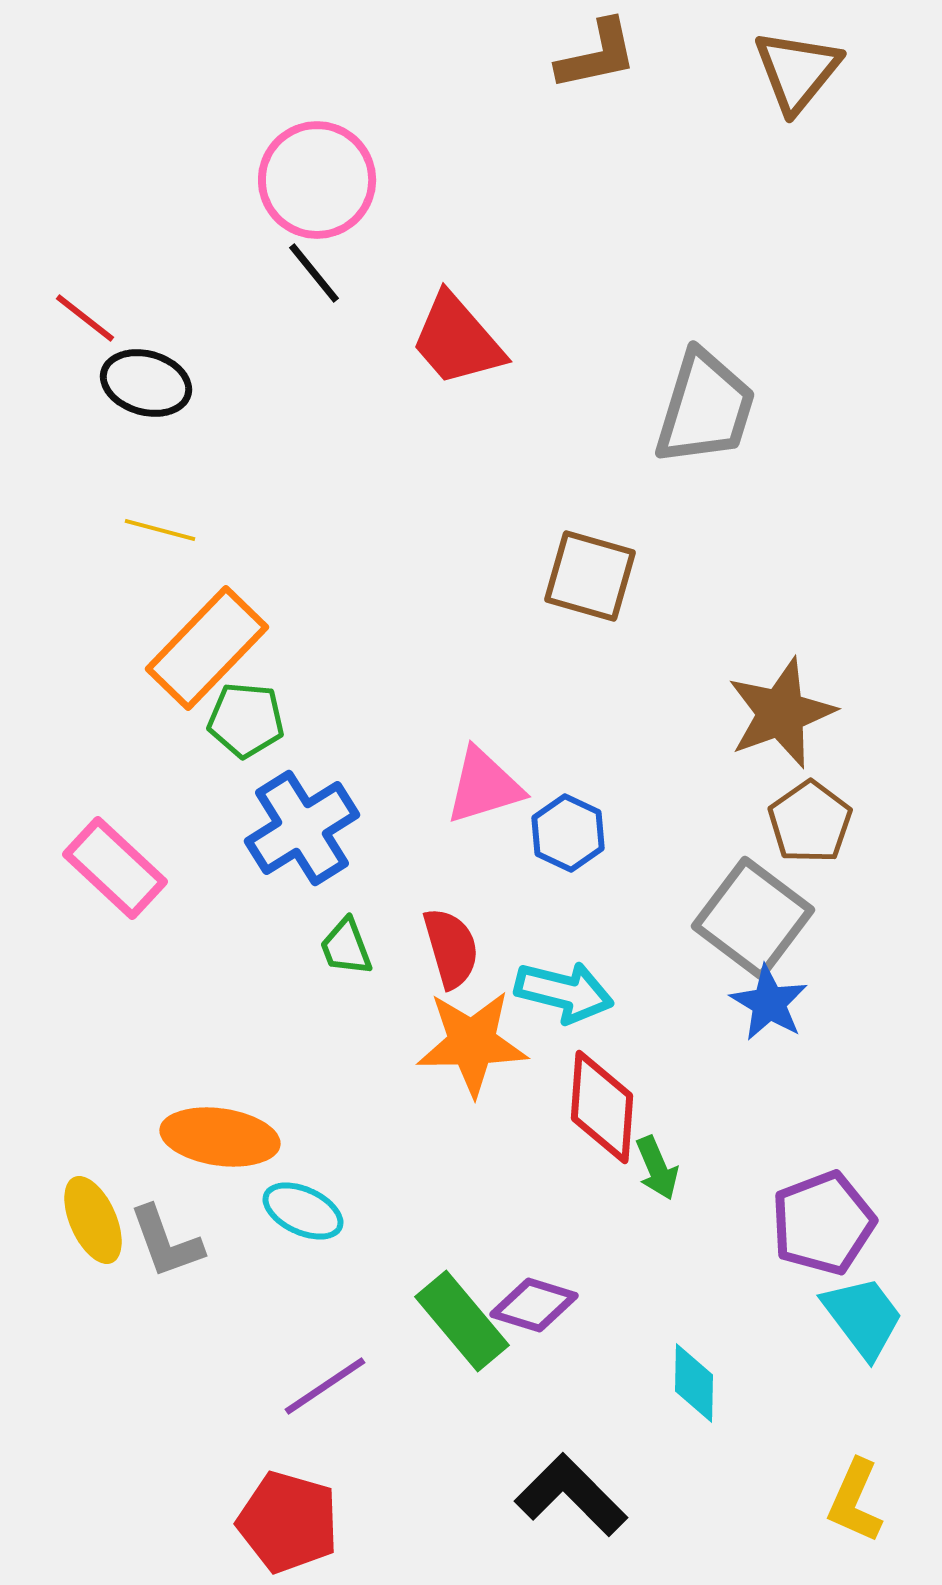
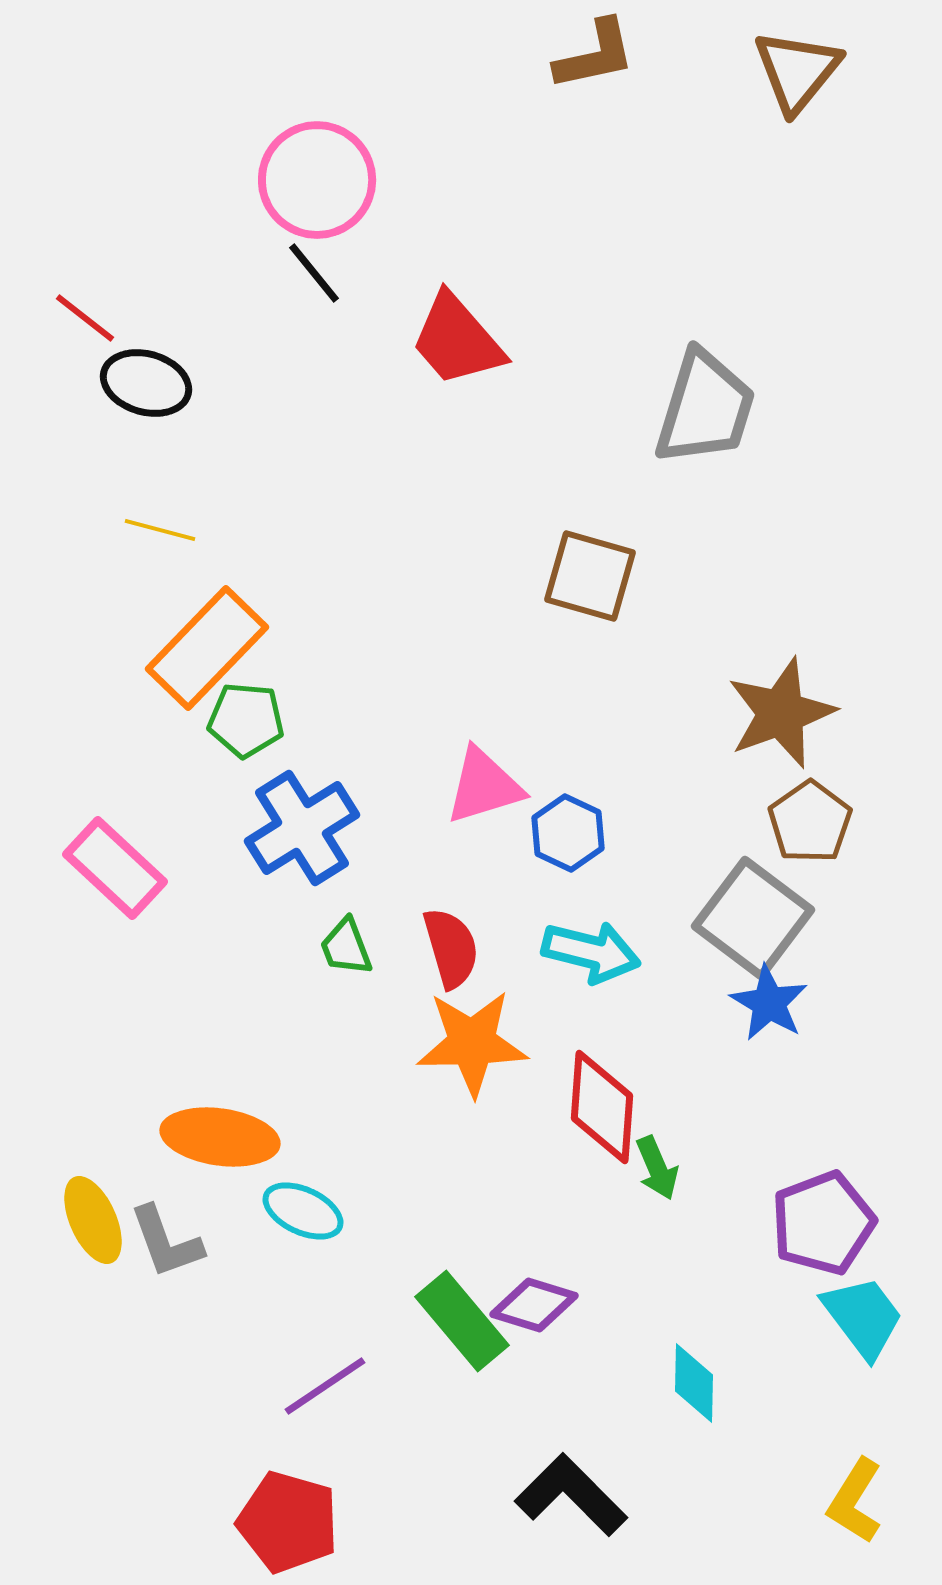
brown L-shape: moved 2 px left
cyan arrow: moved 27 px right, 40 px up
yellow L-shape: rotated 8 degrees clockwise
